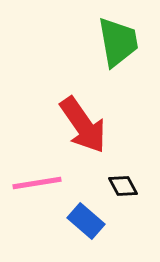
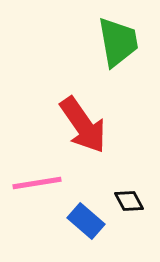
black diamond: moved 6 px right, 15 px down
